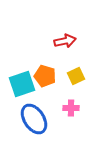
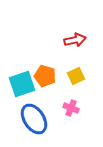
red arrow: moved 10 px right, 1 px up
pink cross: rotated 21 degrees clockwise
